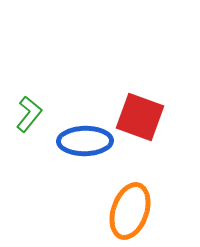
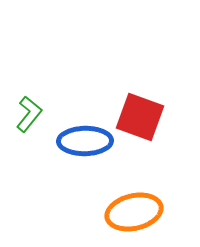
orange ellipse: moved 4 px right, 1 px down; rotated 58 degrees clockwise
